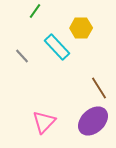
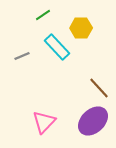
green line: moved 8 px right, 4 px down; rotated 21 degrees clockwise
gray line: rotated 70 degrees counterclockwise
brown line: rotated 10 degrees counterclockwise
